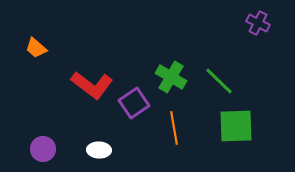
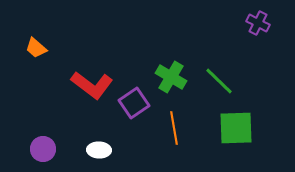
green square: moved 2 px down
